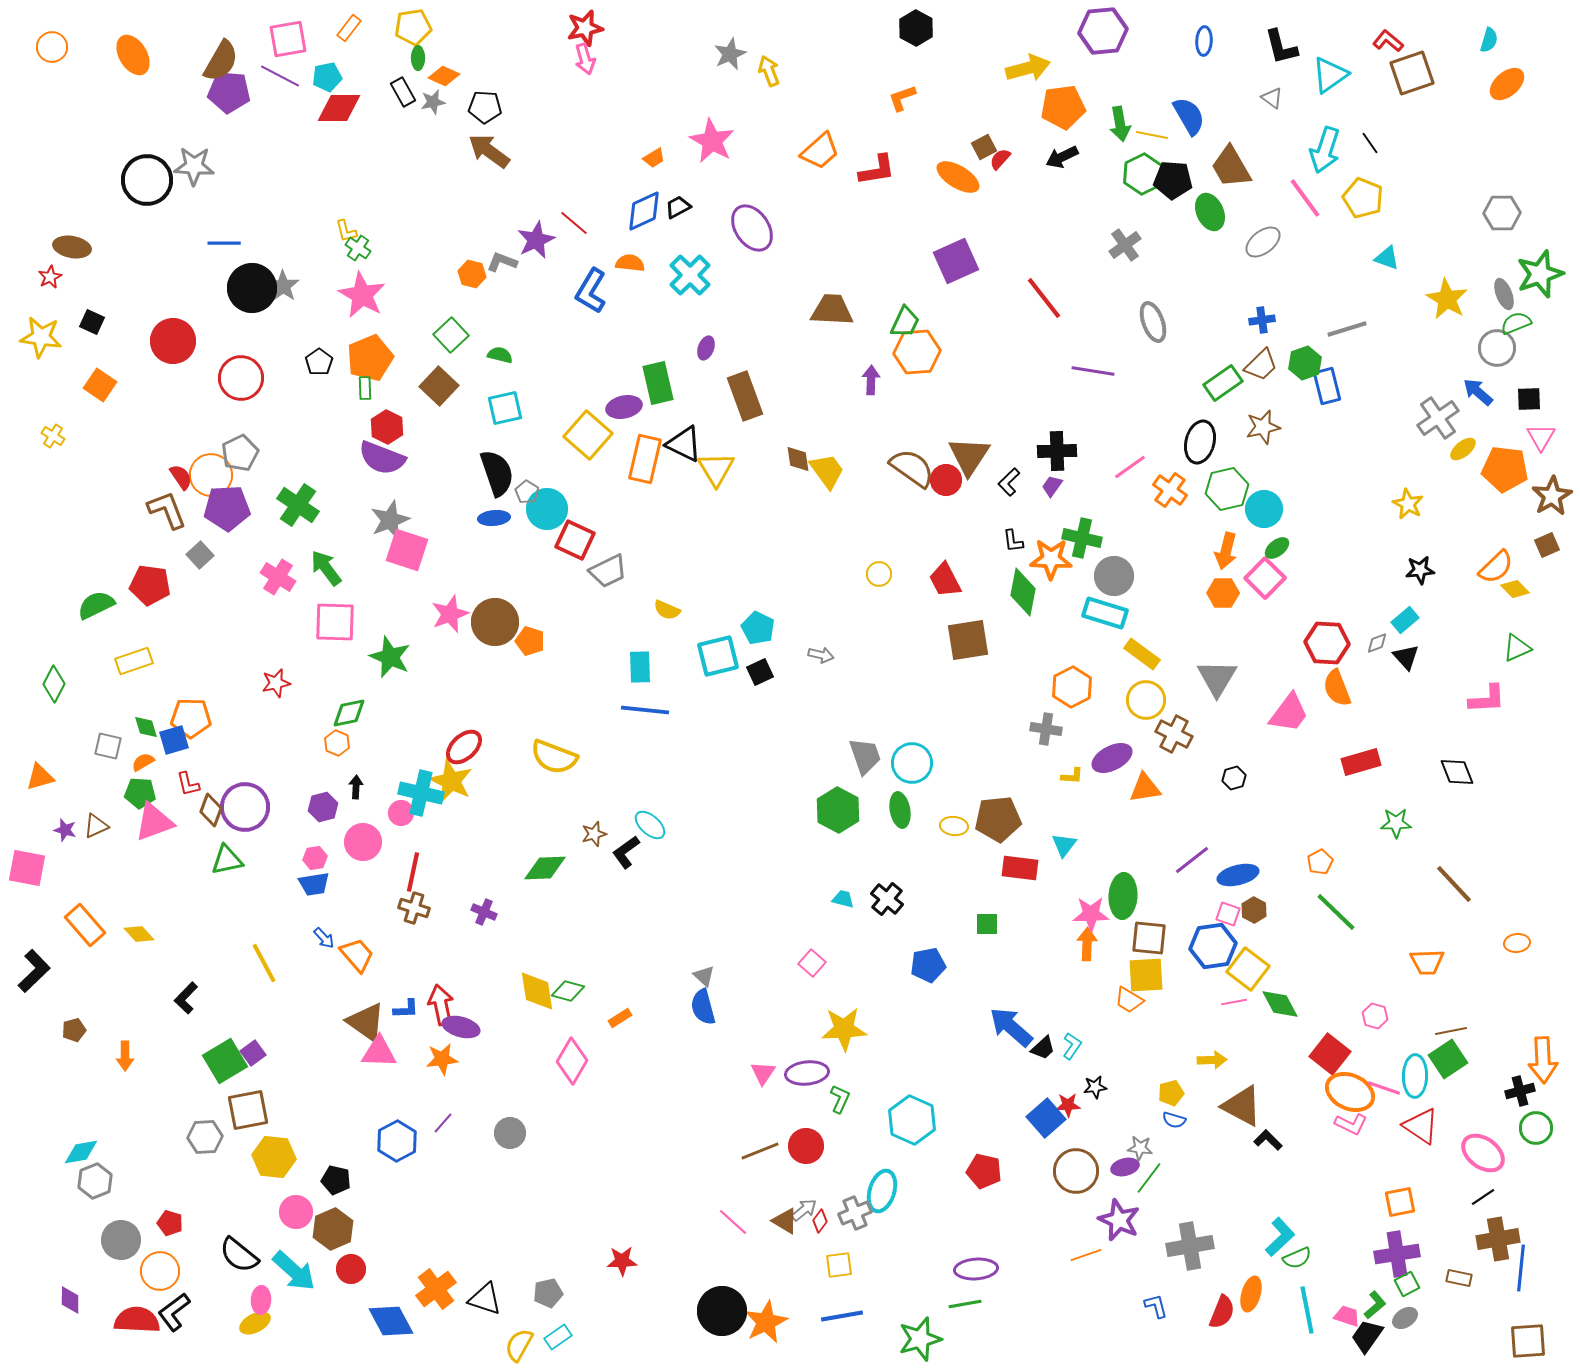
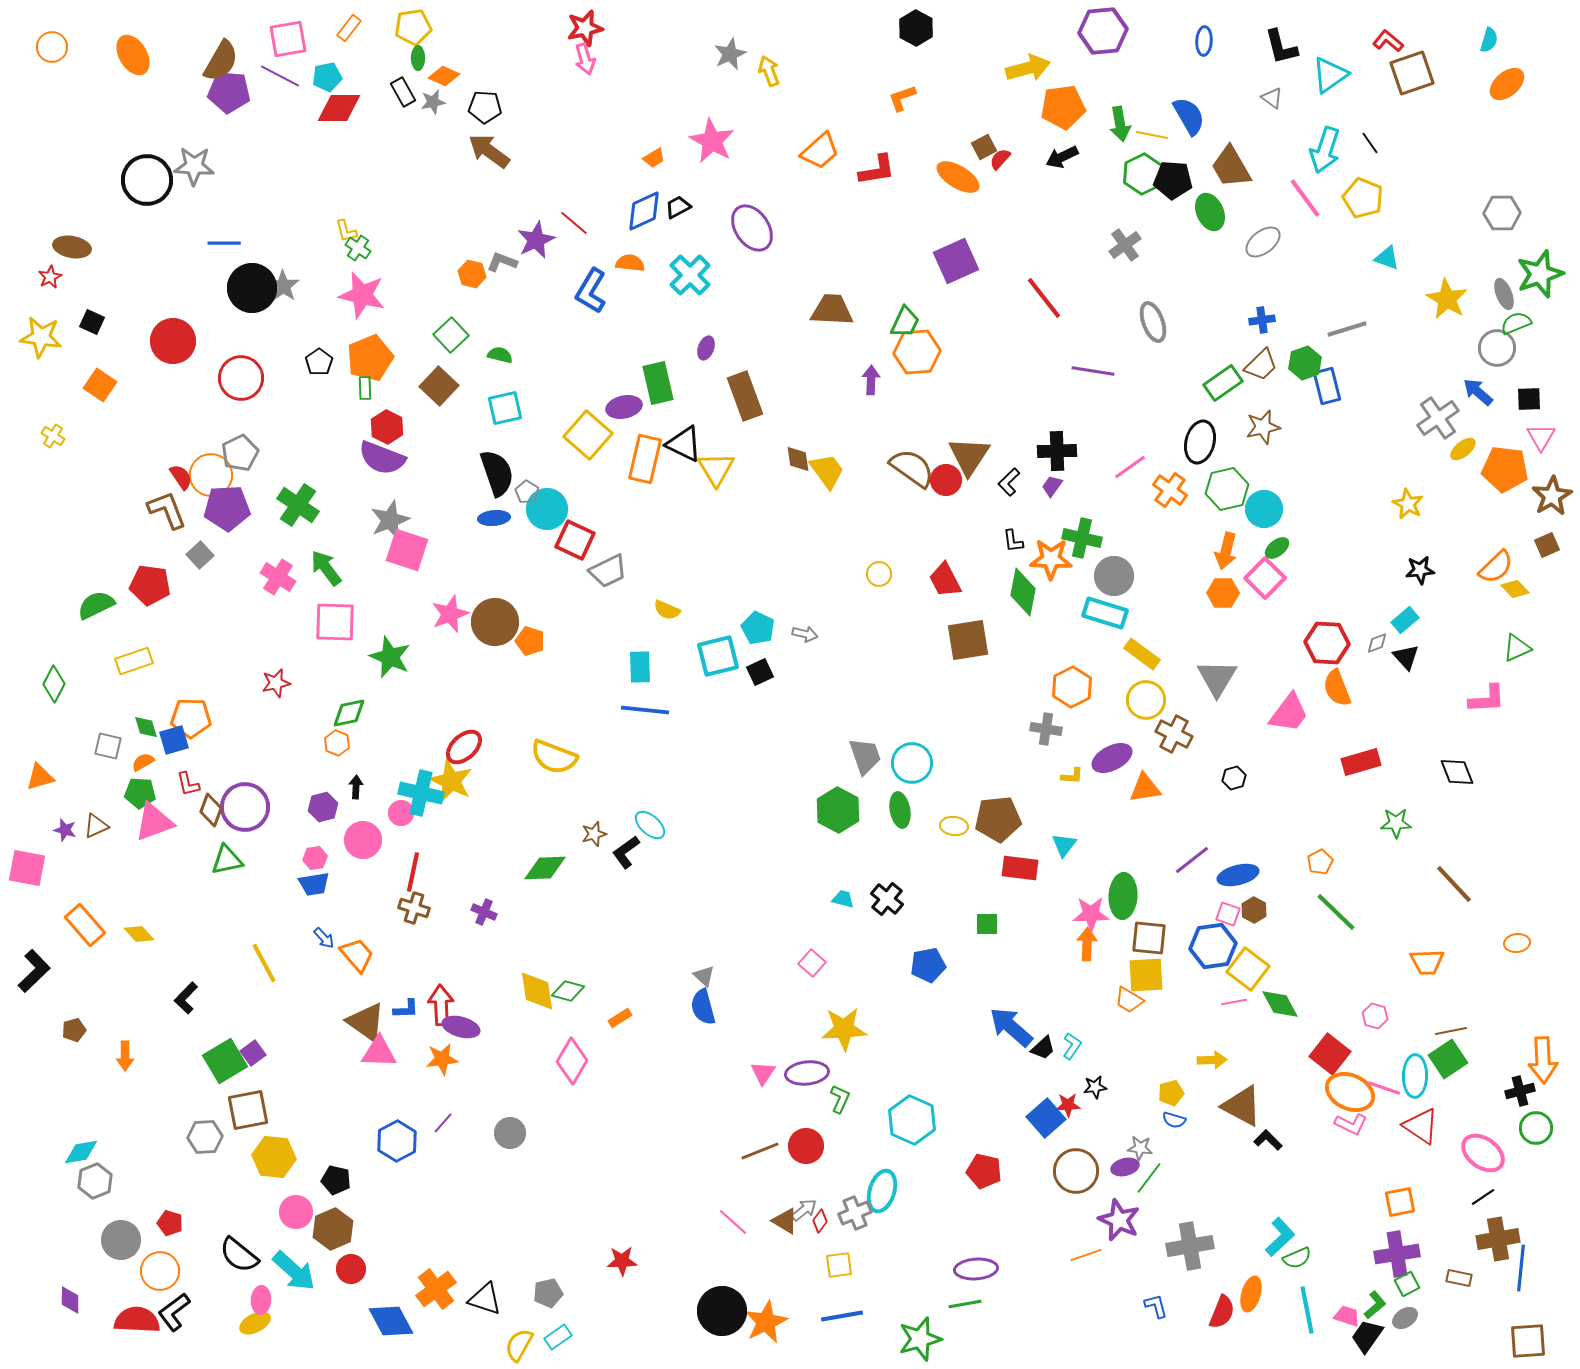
pink star at (362, 295): rotated 15 degrees counterclockwise
gray arrow at (821, 655): moved 16 px left, 21 px up
pink circle at (363, 842): moved 2 px up
red arrow at (441, 1005): rotated 9 degrees clockwise
